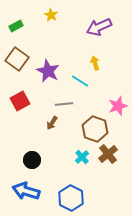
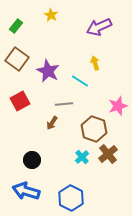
green rectangle: rotated 24 degrees counterclockwise
brown hexagon: moved 1 px left
